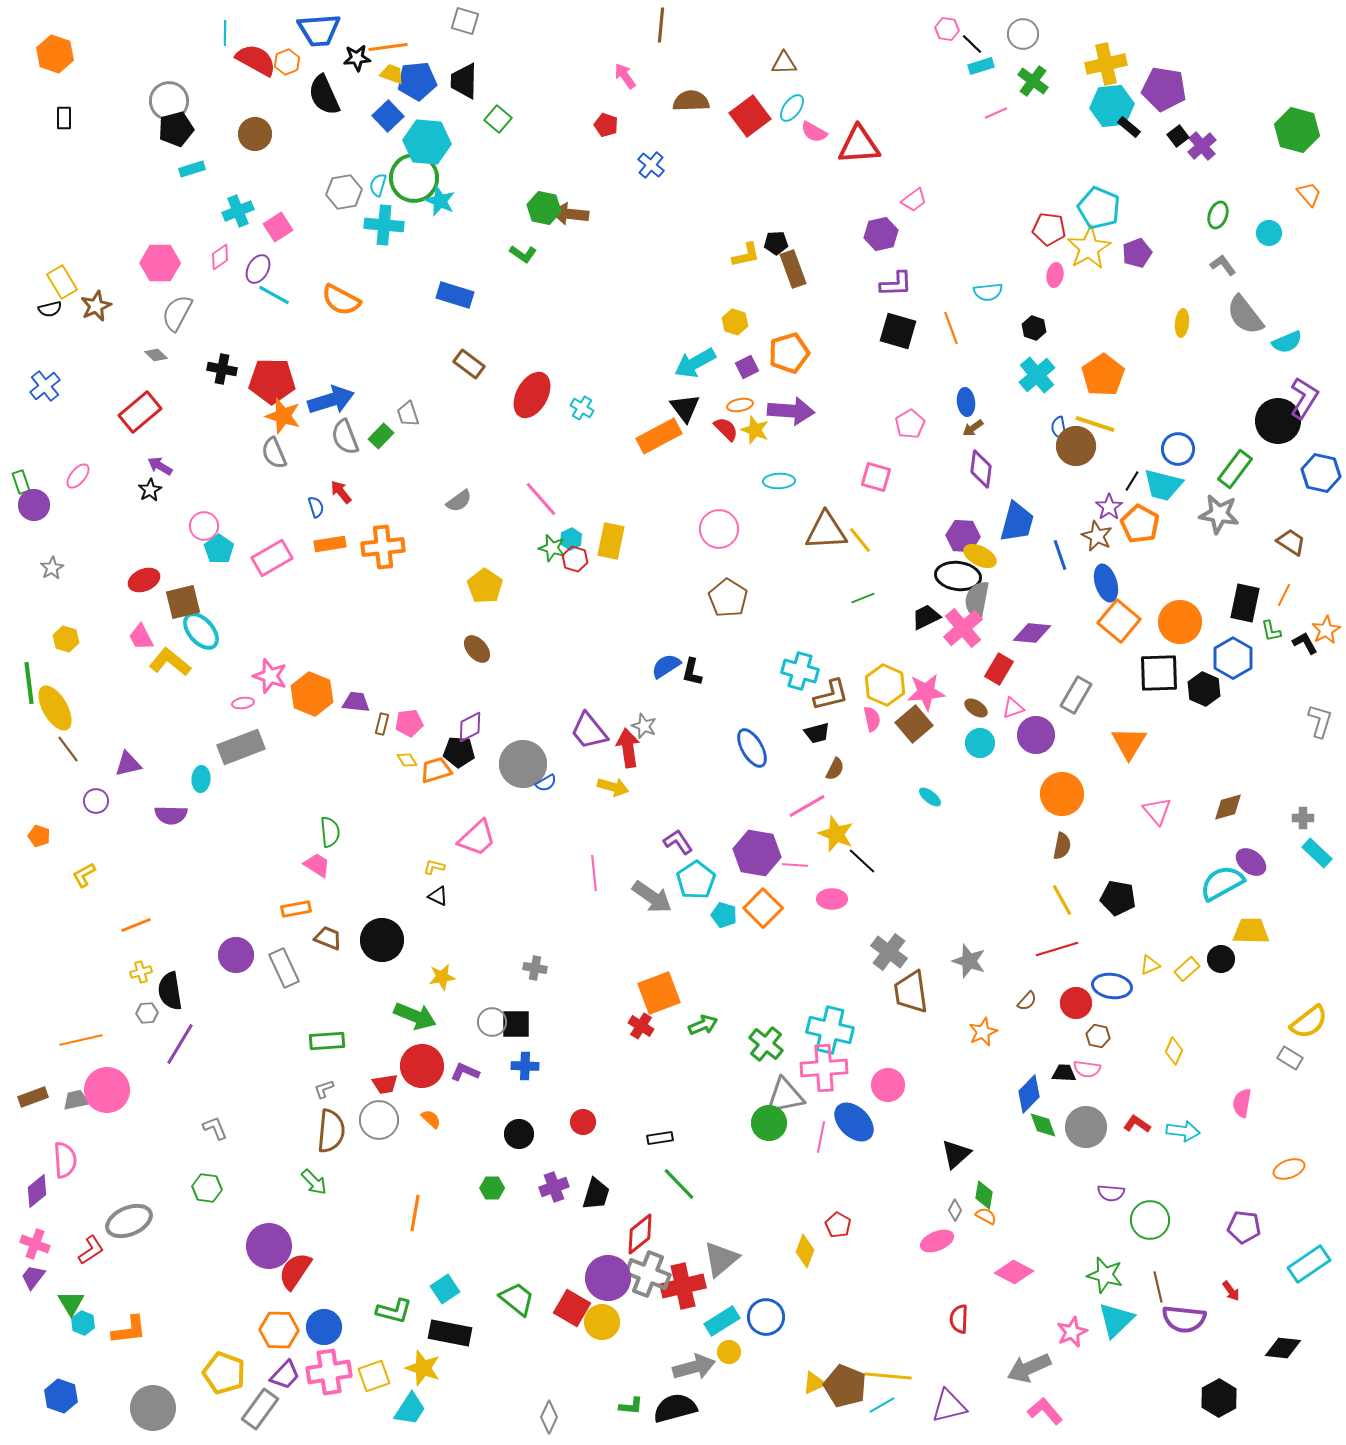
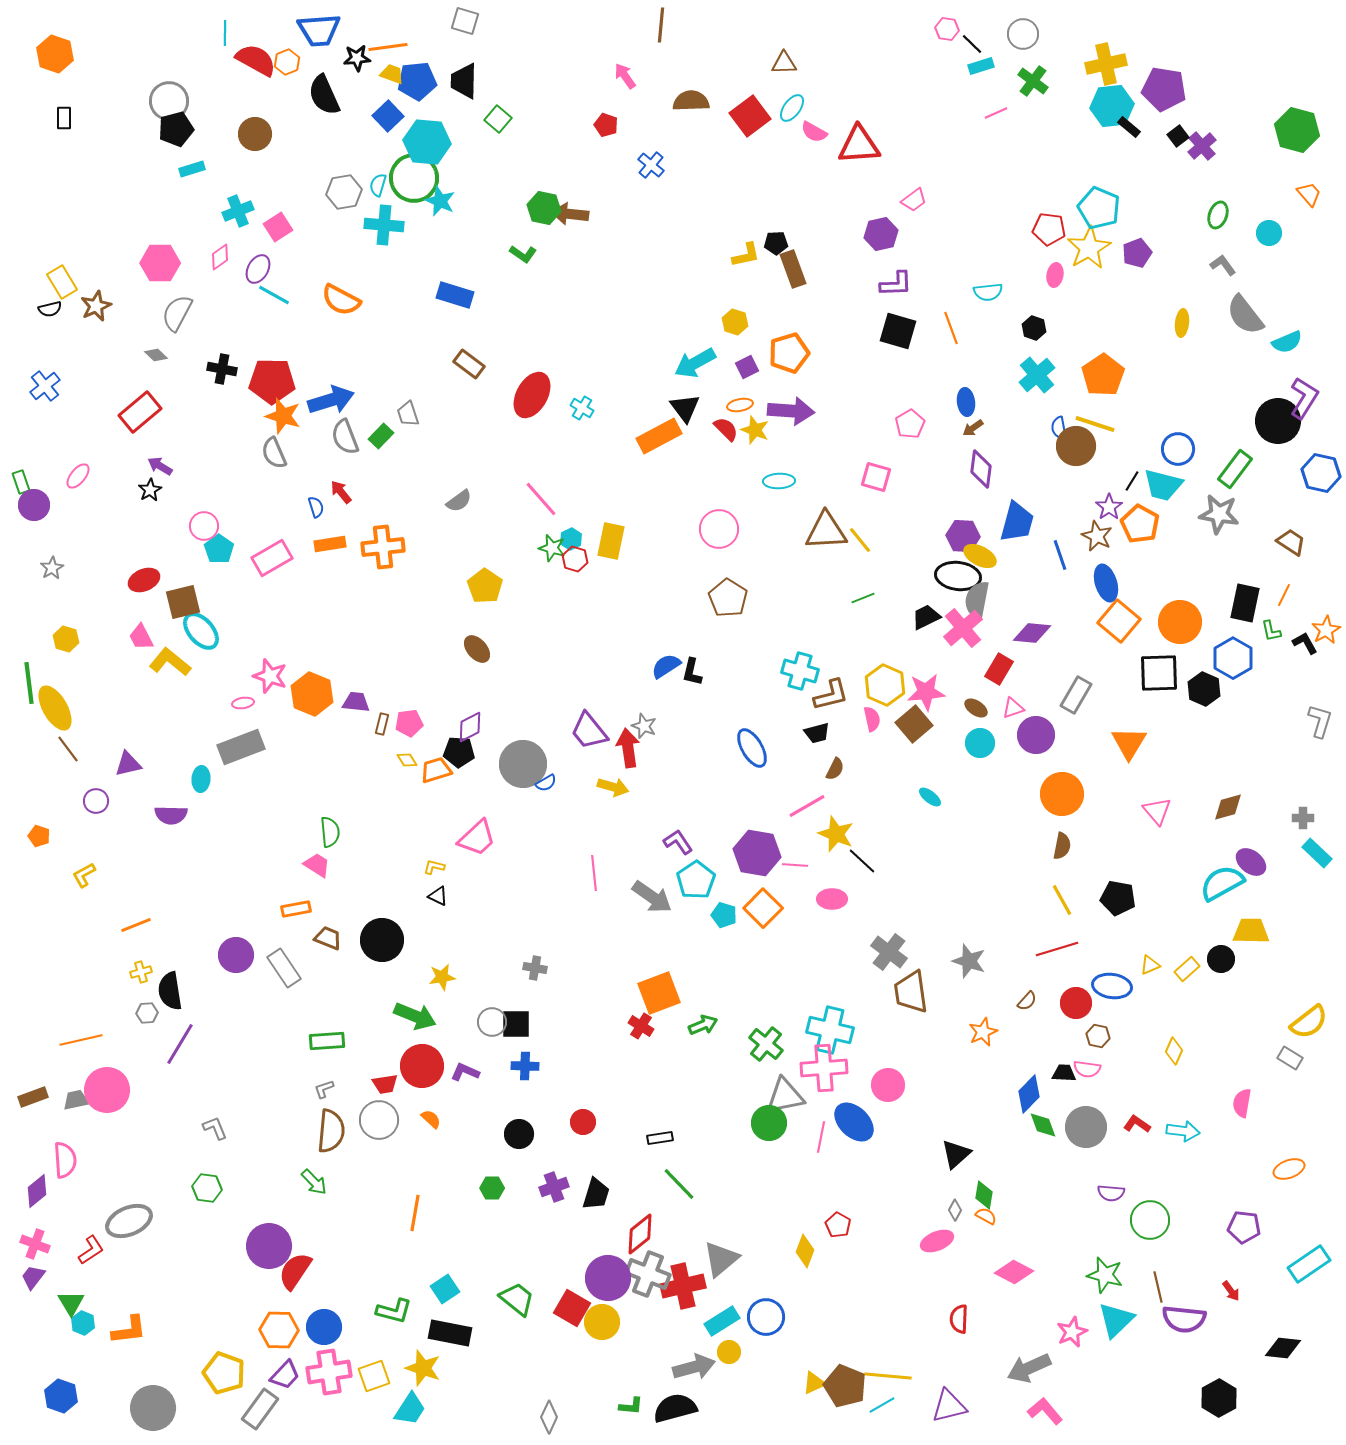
gray rectangle at (284, 968): rotated 9 degrees counterclockwise
